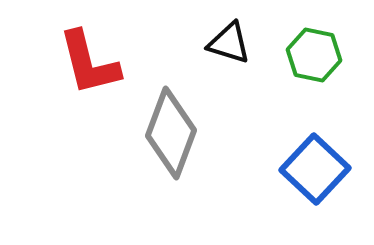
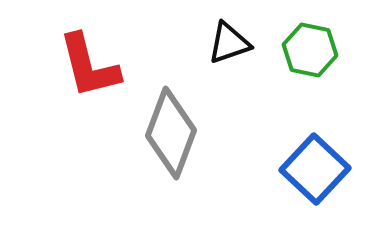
black triangle: rotated 36 degrees counterclockwise
green hexagon: moved 4 px left, 5 px up
red L-shape: moved 3 px down
